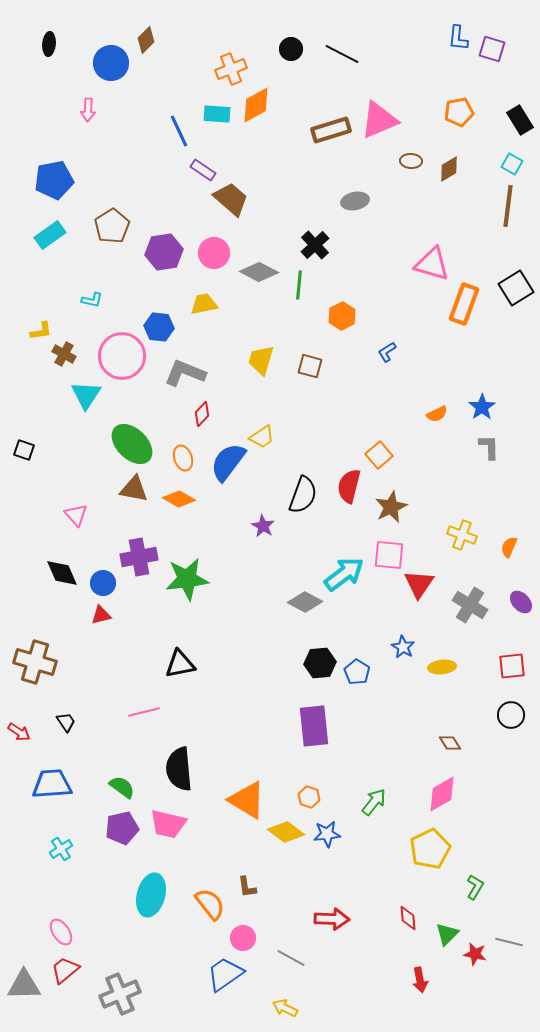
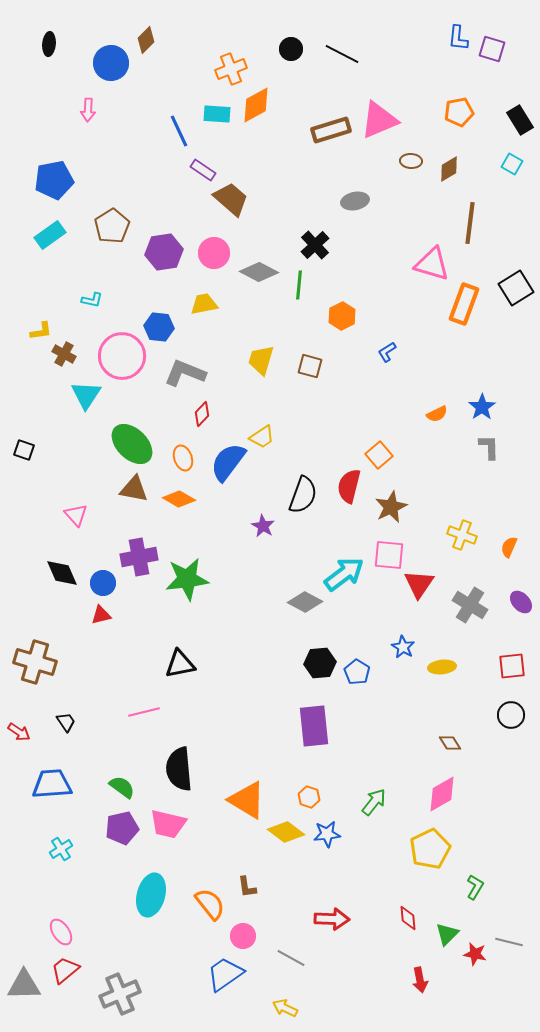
brown line at (508, 206): moved 38 px left, 17 px down
pink circle at (243, 938): moved 2 px up
